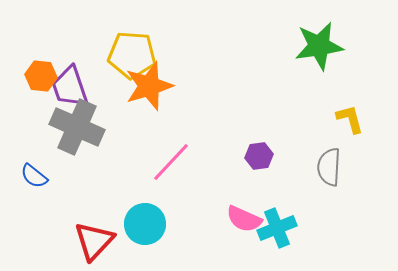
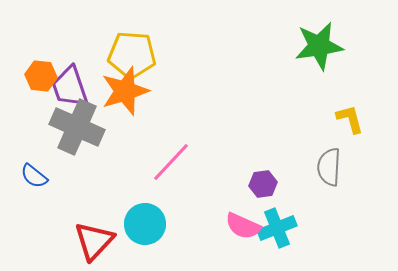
orange star: moved 24 px left, 5 px down
purple hexagon: moved 4 px right, 28 px down
pink semicircle: moved 1 px left, 7 px down
